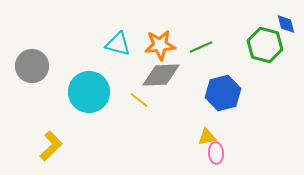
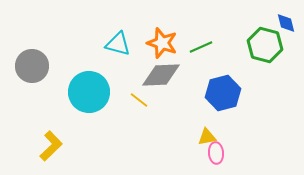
blue diamond: moved 1 px up
orange star: moved 2 px right, 2 px up; rotated 24 degrees clockwise
